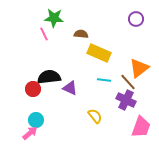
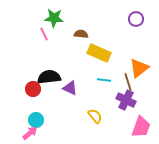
brown line: rotated 24 degrees clockwise
